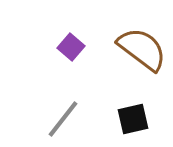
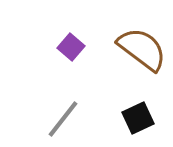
black square: moved 5 px right, 1 px up; rotated 12 degrees counterclockwise
